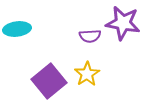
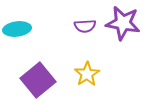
purple semicircle: moved 5 px left, 10 px up
purple square: moved 11 px left, 1 px up
